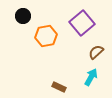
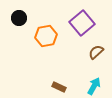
black circle: moved 4 px left, 2 px down
cyan arrow: moved 3 px right, 9 px down
